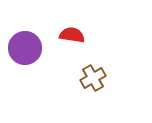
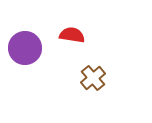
brown cross: rotated 10 degrees counterclockwise
